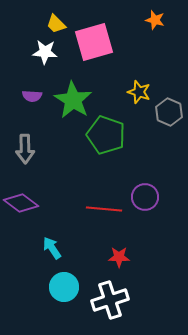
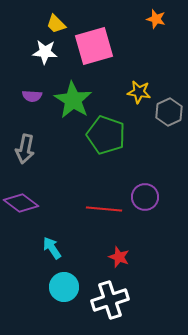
orange star: moved 1 px right, 1 px up
pink square: moved 4 px down
yellow star: rotated 10 degrees counterclockwise
gray hexagon: rotated 12 degrees clockwise
gray arrow: rotated 12 degrees clockwise
red star: rotated 20 degrees clockwise
